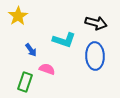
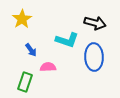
yellow star: moved 4 px right, 3 px down
black arrow: moved 1 px left
cyan L-shape: moved 3 px right
blue ellipse: moved 1 px left, 1 px down
pink semicircle: moved 1 px right, 2 px up; rotated 21 degrees counterclockwise
